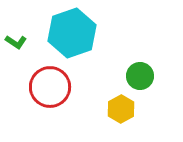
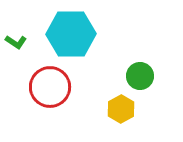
cyan hexagon: moved 1 px left, 1 px down; rotated 18 degrees clockwise
